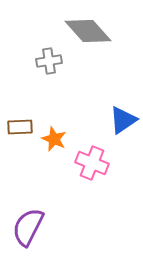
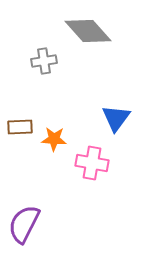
gray cross: moved 5 px left
blue triangle: moved 7 px left, 2 px up; rotated 20 degrees counterclockwise
orange star: rotated 20 degrees counterclockwise
pink cross: rotated 12 degrees counterclockwise
purple semicircle: moved 4 px left, 3 px up
